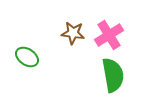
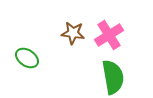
green ellipse: moved 1 px down
green semicircle: moved 2 px down
